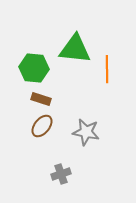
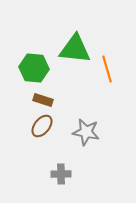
orange line: rotated 16 degrees counterclockwise
brown rectangle: moved 2 px right, 1 px down
gray cross: rotated 18 degrees clockwise
